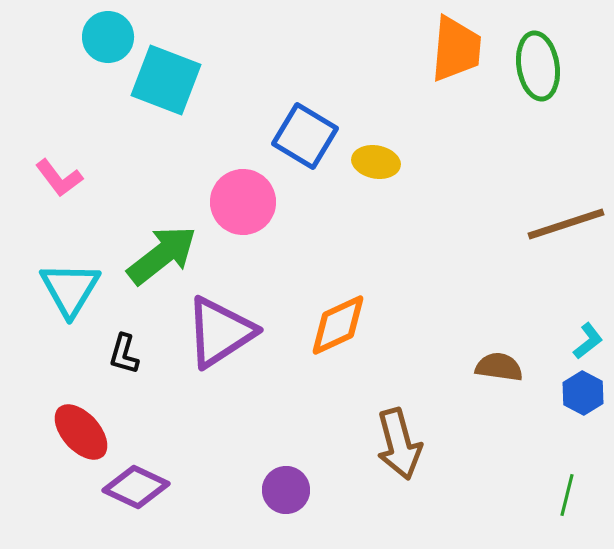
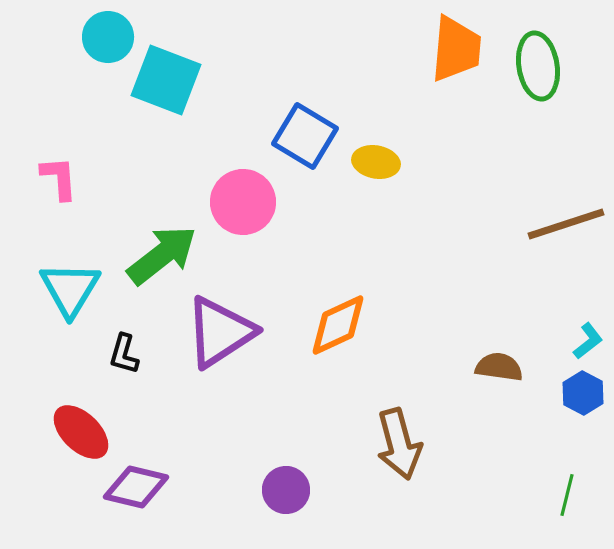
pink L-shape: rotated 147 degrees counterclockwise
red ellipse: rotated 4 degrees counterclockwise
purple diamond: rotated 12 degrees counterclockwise
